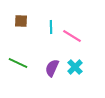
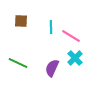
pink line: moved 1 px left
cyan cross: moved 9 px up
